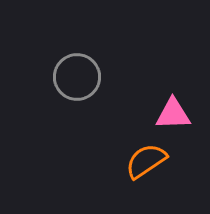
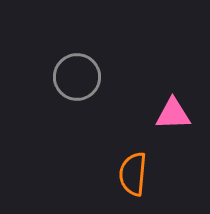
orange semicircle: moved 13 px left, 13 px down; rotated 51 degrees counterclockwise
